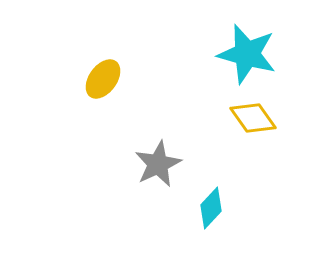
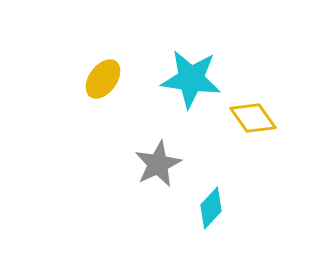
cyan star: moved 56 px left, 25 px down; rotated 8 degrees counterclockwise
